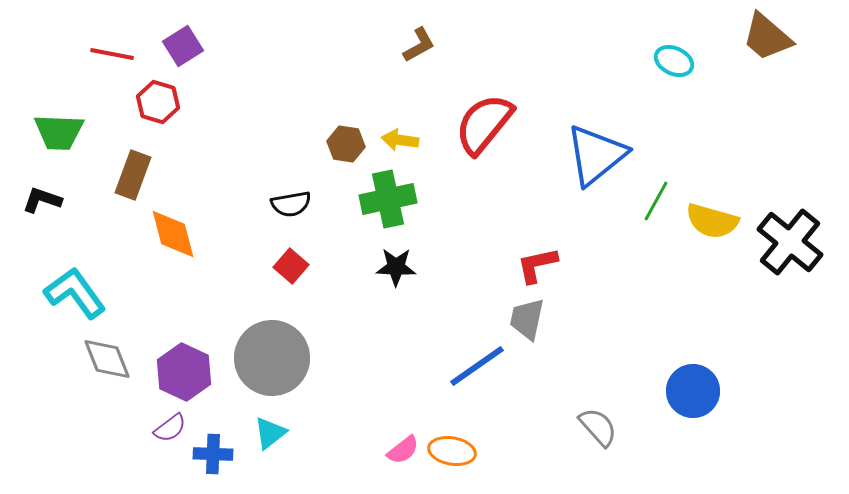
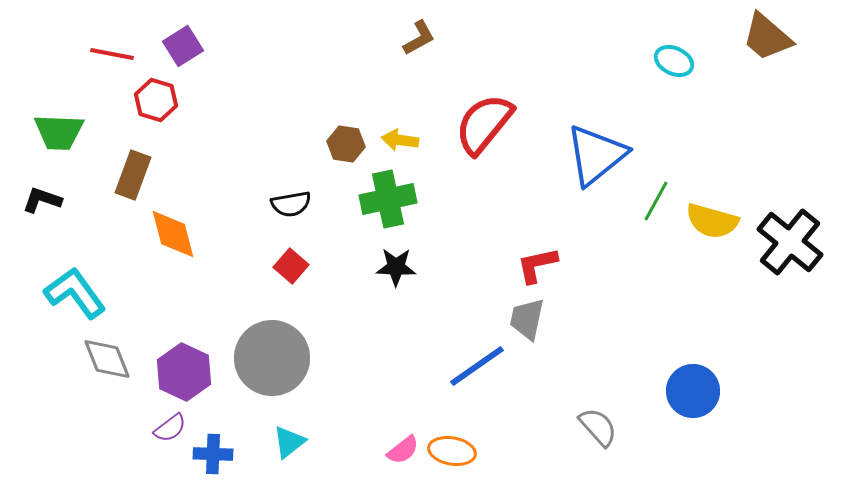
brown L-shape: moved 7 px up
red hexagon: moved 2 px left, 2 px up
cyan triangle: moved 19 px right, 9 px down
